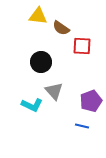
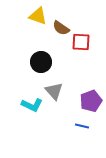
yellow triangle: rotated 12 degrees clockwise
red square: moved 1 px left, 4 px up
